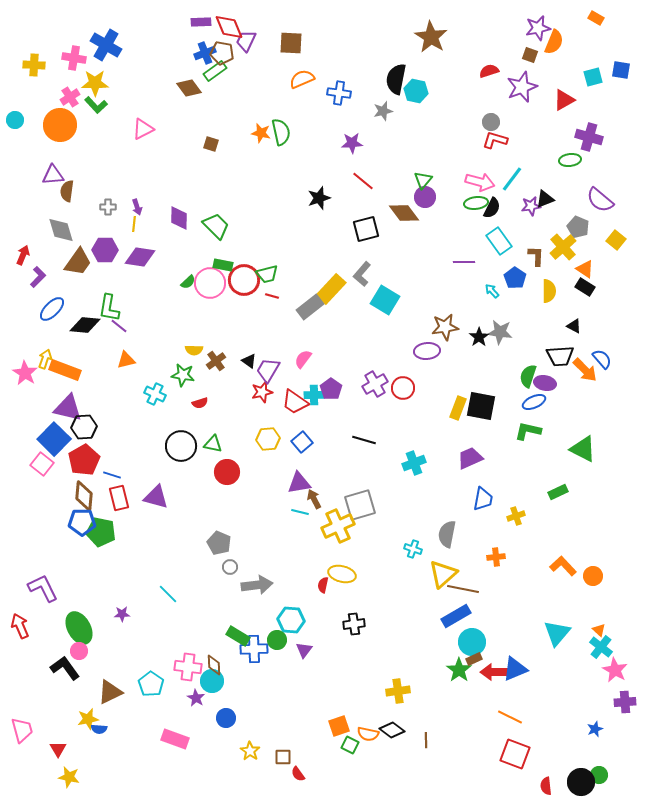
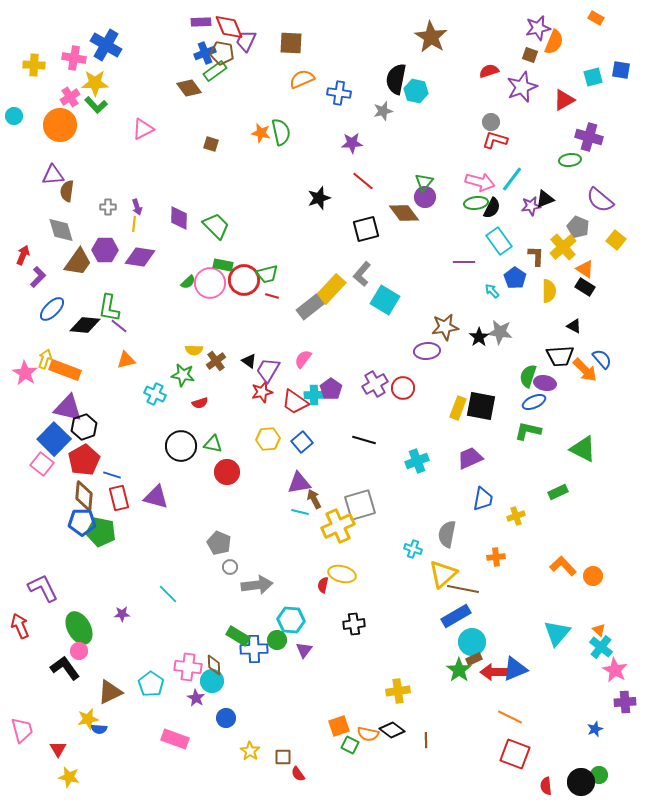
cyan circle at (15, 120): moved 1 px left, 4 px up
green triangle at (423, 180): moved 1 px right, 2 px down
black hexagon at (84, 427): rotated 15 degrees counterclockwise
cyan cross at (414, 463): moved 3 px right, 2 px up
